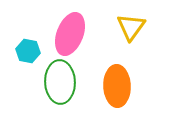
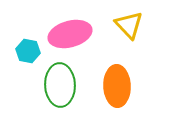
yellow triangle: moved 2 px left, 2 px up; rotated 20 degrees counterclockwise
pink ellipse: rotated 54 degrees clockwise
green ellipse: moved 3 px down
